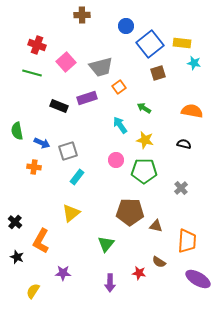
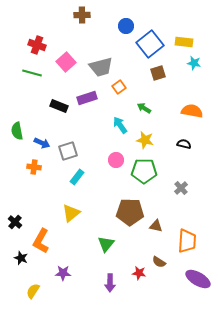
yellow rectangle: moved 2 px right, 1 px up
black star: moved 4 px right, 1 px down
